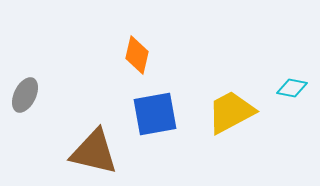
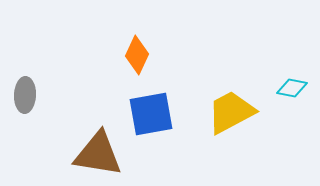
orange diamond: rotated 12 degrees clockwise
gray ellipse: rotated 24 degrees counterclockwise
blue square: moved 4 px left
brown triangle: moved 4 px right, 2 px down; rotated 4 degrees counterclockwise
